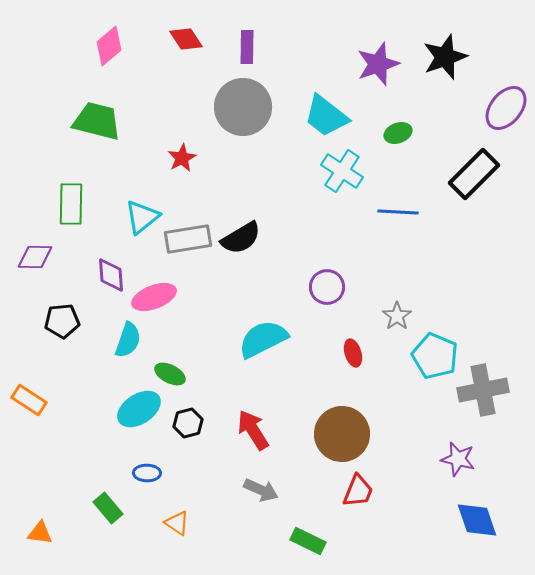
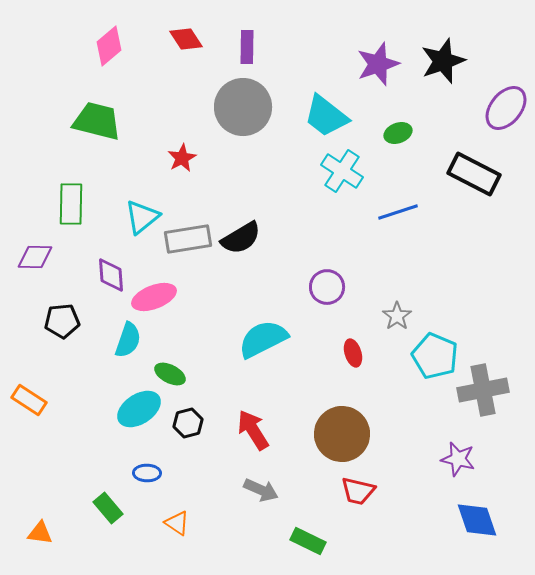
black star at (445, 57): moved 2 px left, 4 px down
black rectangle at (474, 174): rotated 72 degrees clockwise
blue line at (398, 212): rotated 21 degrees counterclockwise
red trapezoid at (358, 491): rotated 81 degrees clockwise
